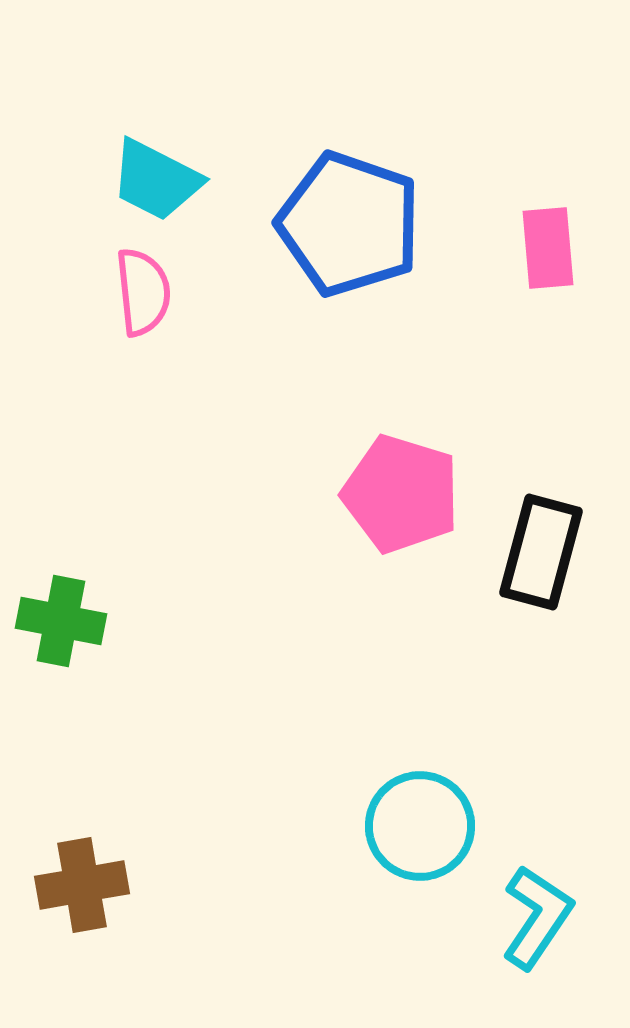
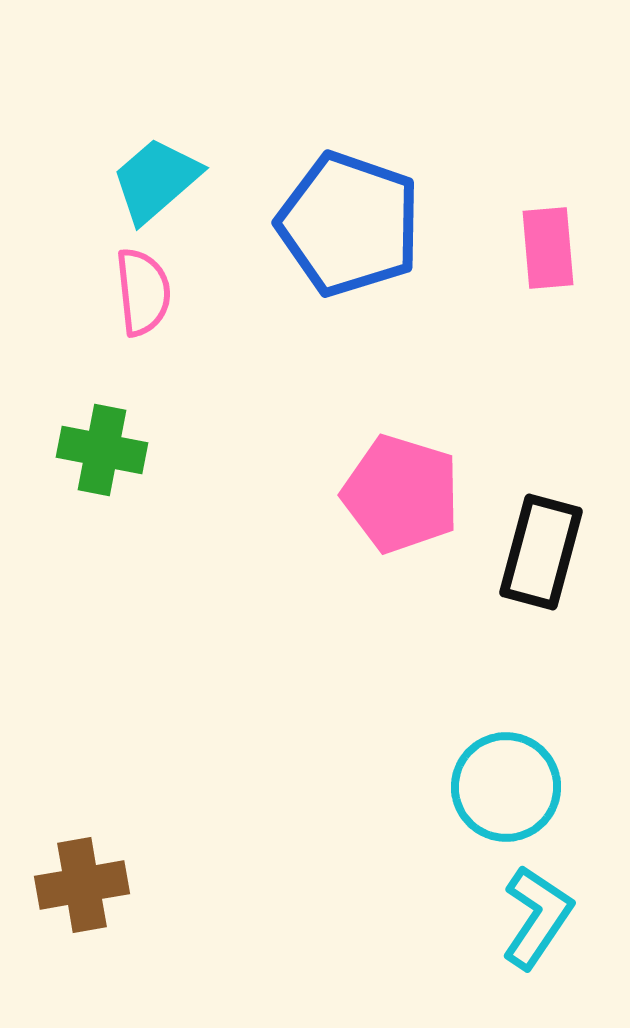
cyan trapezoid: rotated 112 degrees clockwise
green cross: moved 41 px right, 171 px up
cyan circle: moved 86 px right, 39 px up
